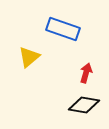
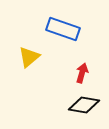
red arrow: moved 4 px left
